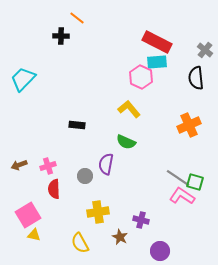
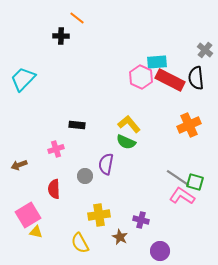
red rectangle: moved 13 px right, 38 px down
yellow L-shape: moved 15 px down
pink cross: moved 8 px right, 17 px up
yellow cross: moved 1 px right, 3 px down
yellow triangle: moved 2 px right, 3 px up
